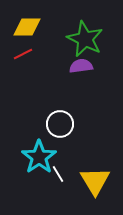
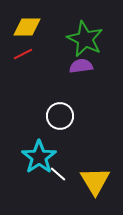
white circle: moved 8 px up
white line: rotated 18 degrees counterclockwise
